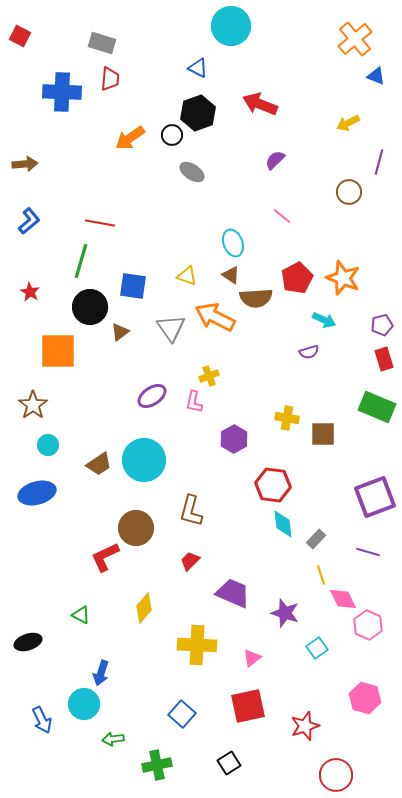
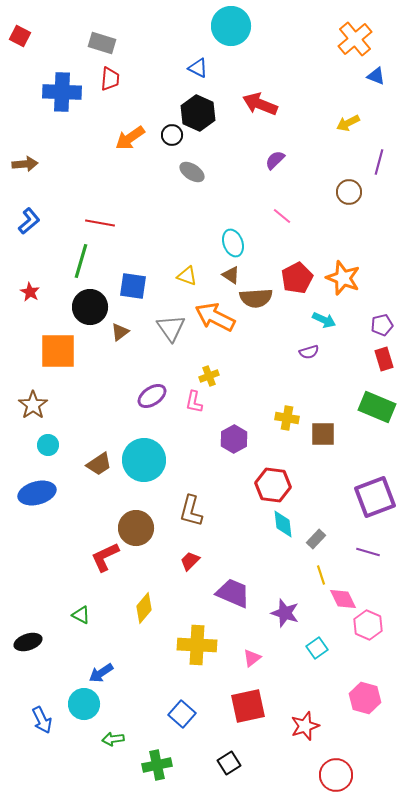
black hexagon at (198, 113): rotated 16 degrees counterclockwise
blue arrow at (101, 673): rotated 40 degrees clockwise
